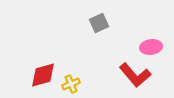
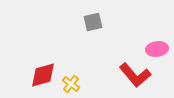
gray square: moved 6 px left, 1 px up; rotated 12 degrees clockwise
pink ellipse: moved 6 px right, 2 px down
yellow cross: rotated 30 degrees counterclockwise
